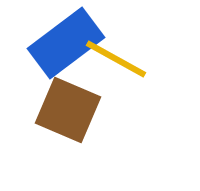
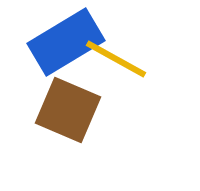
blue rectangle: moved 1 px up; rotated 6 degrees clockwise
